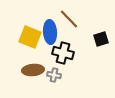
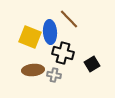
black square: moved 9 px left, 25 px down; rotated 14 degrees counterclockwise
